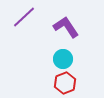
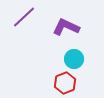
purple L-shape: rotated 32 degrees counterclockwise
cyan circle: moved 11 px right
